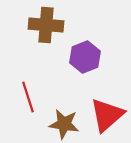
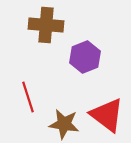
red triangle: rotated 42 degrees counterclockwise
